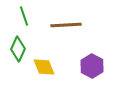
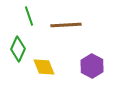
green line: moved 5 px right
